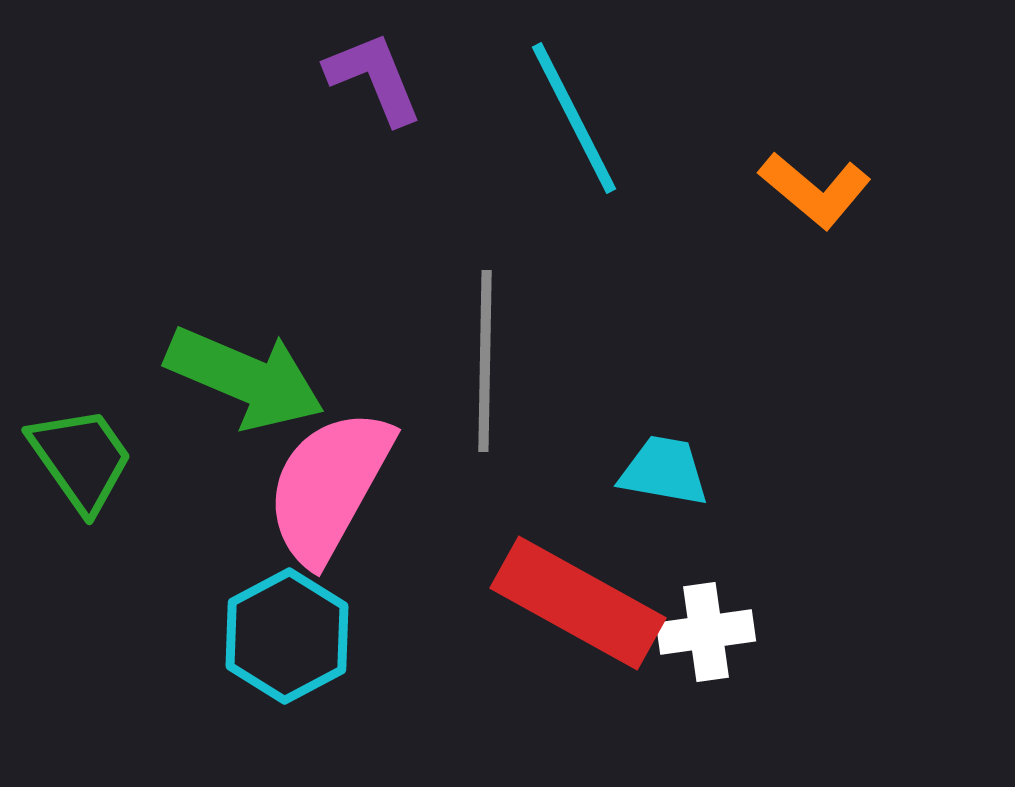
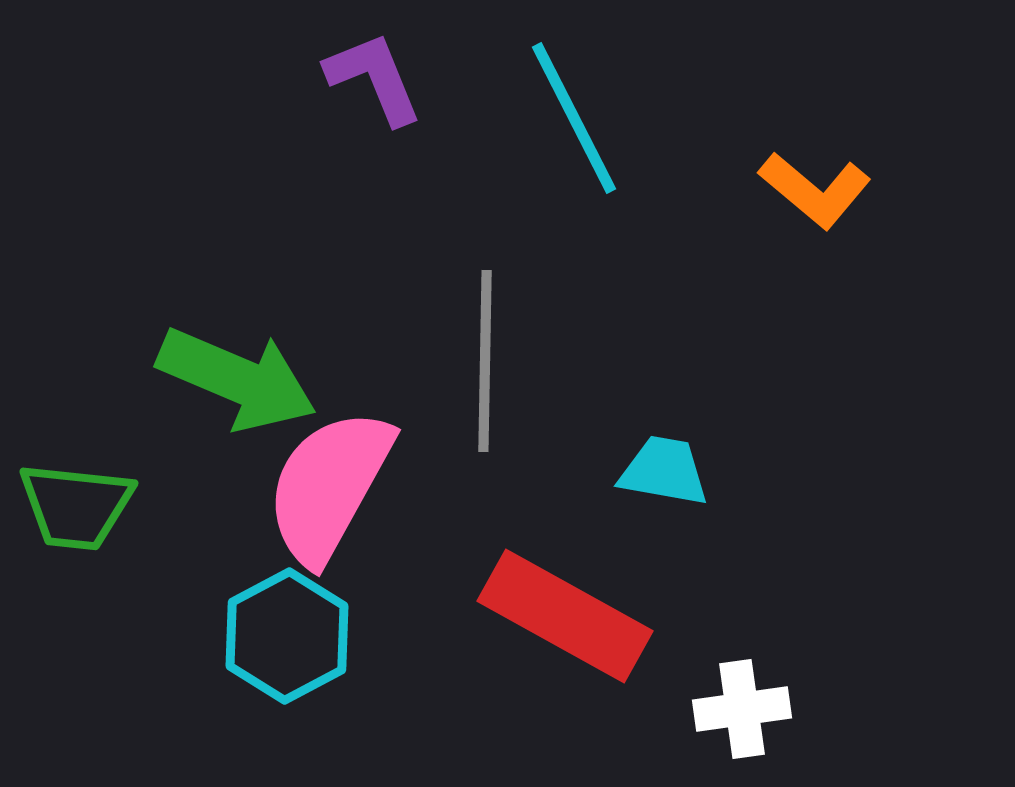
green arrow: moved 8 px left, 1 px down
green trapezoid: moved 5 px left, 47 px down; rotated 131 degrees clockwise
red rectangle: moved 13 px left, 13 px down
white cross: moved 36 px right, 77 px down
